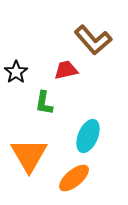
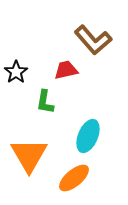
green L-shape: moved 1 px right, 1 px up
